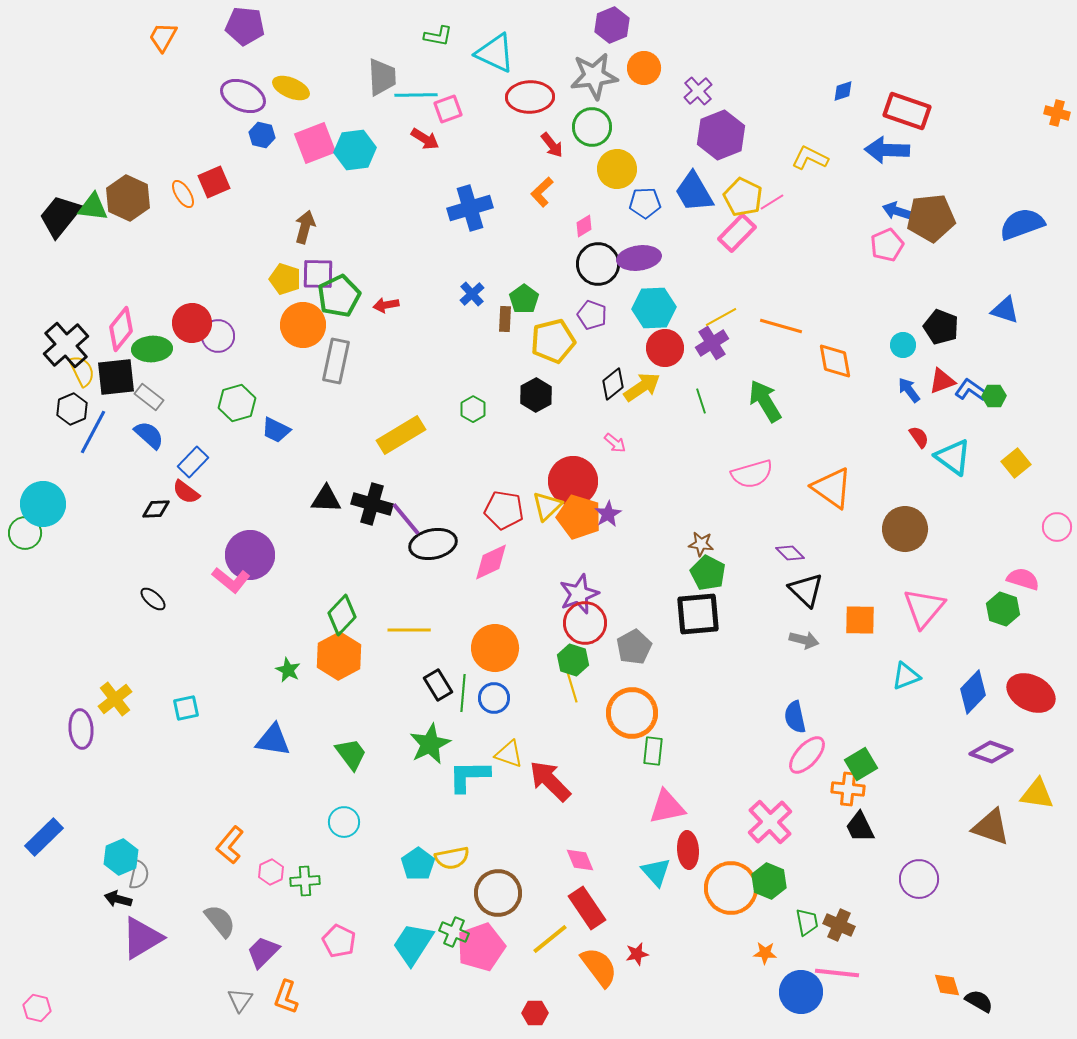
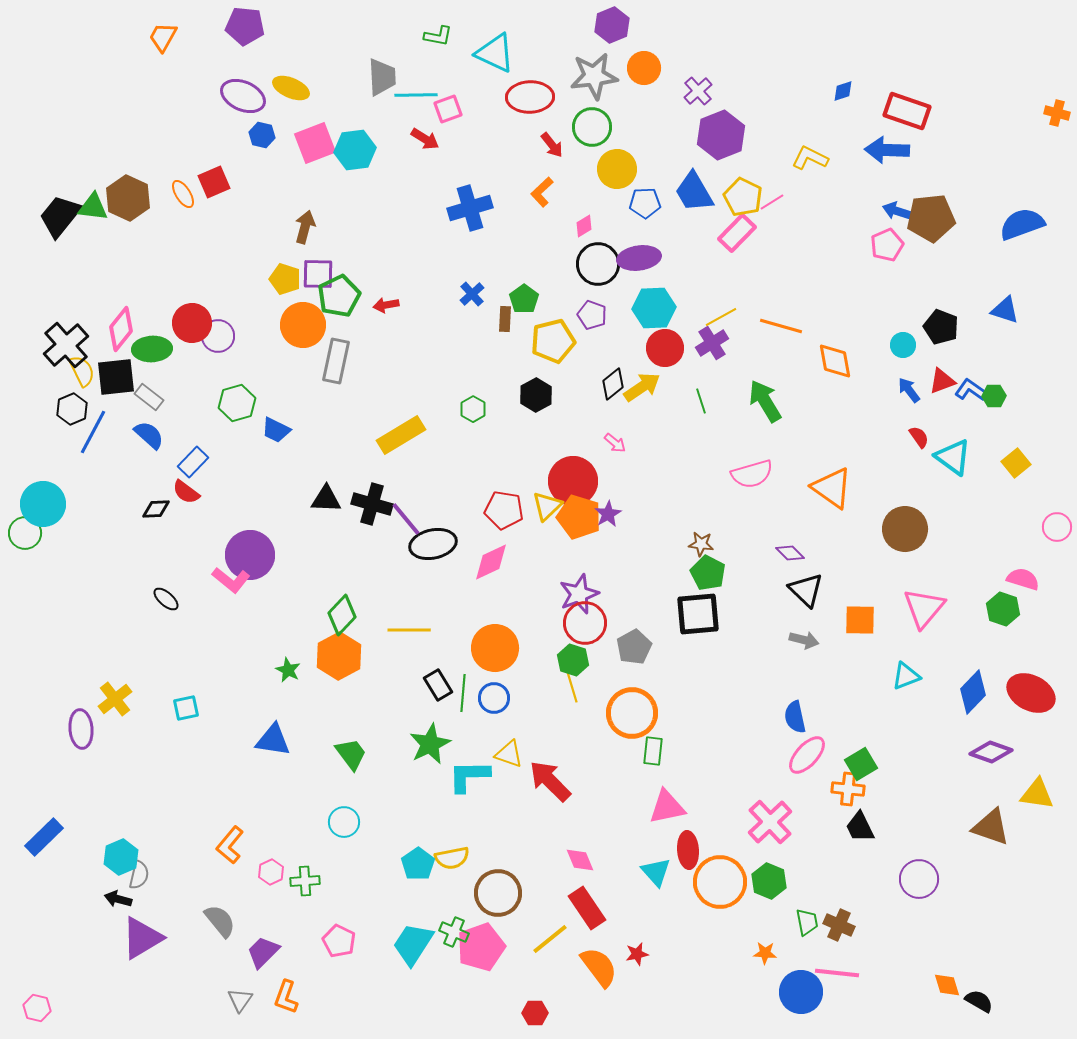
black ellipse at (153, 599): moved 13 px right
orange circle at (731, 888): moved 11 px left, 6 px up
